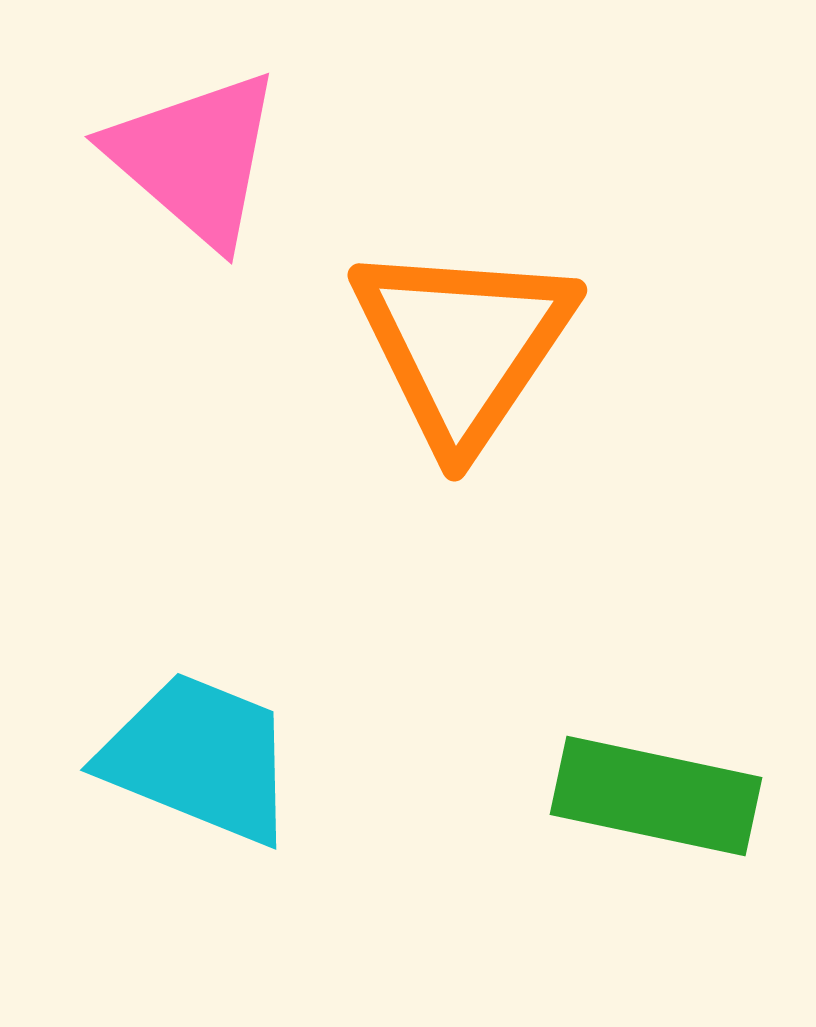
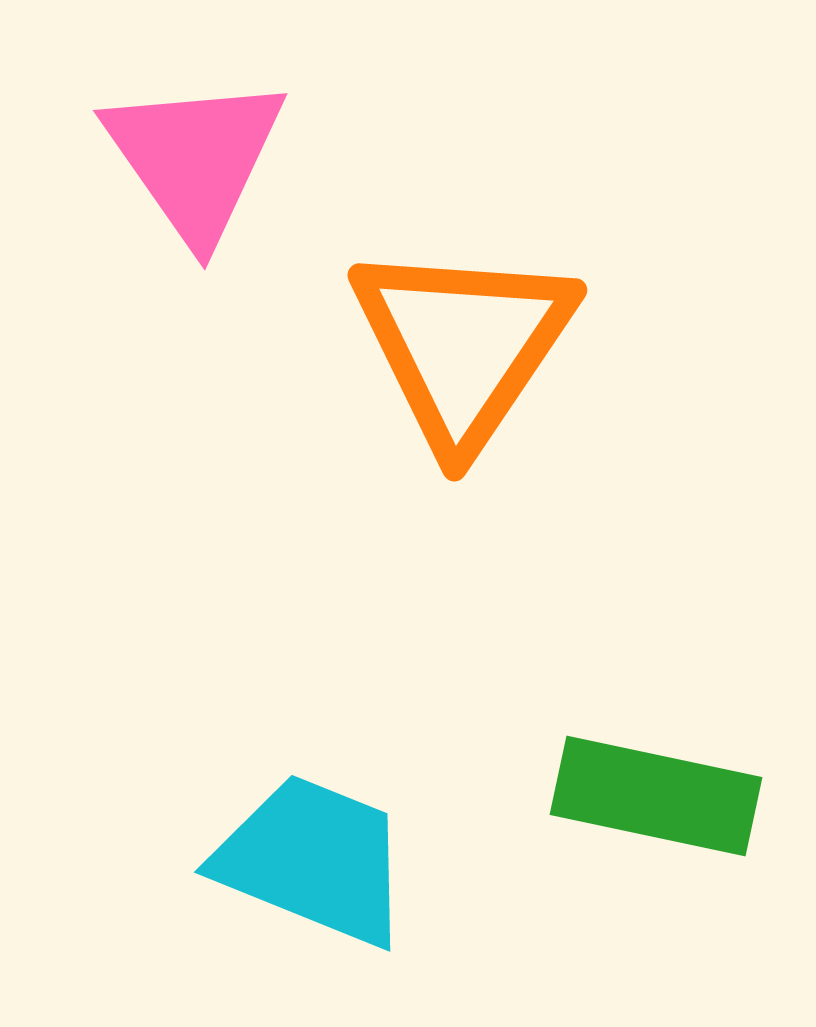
pink triangle: rotated 14 degrees clockwise
cyan trapezoid: moved 114 px right, 102 px down
